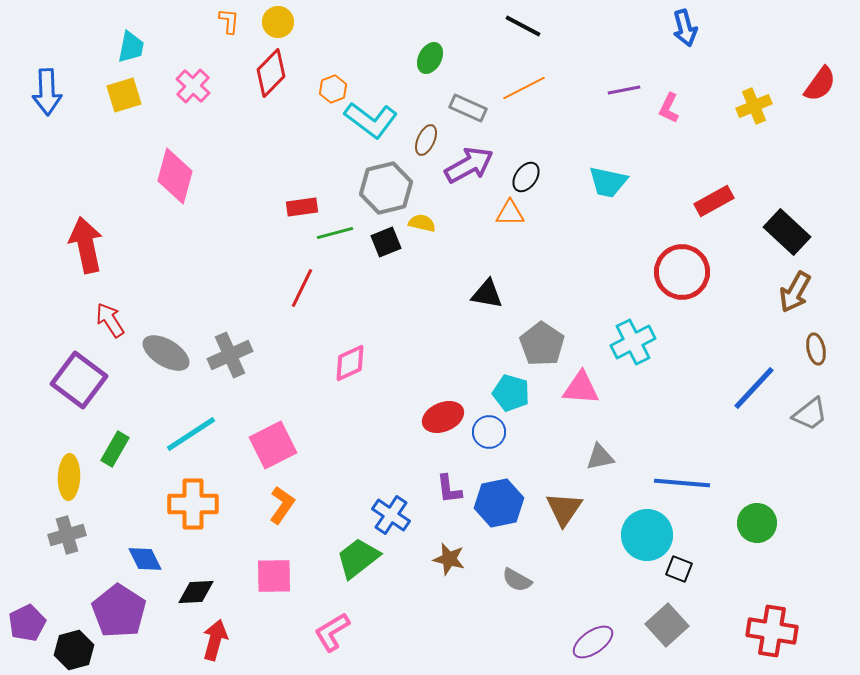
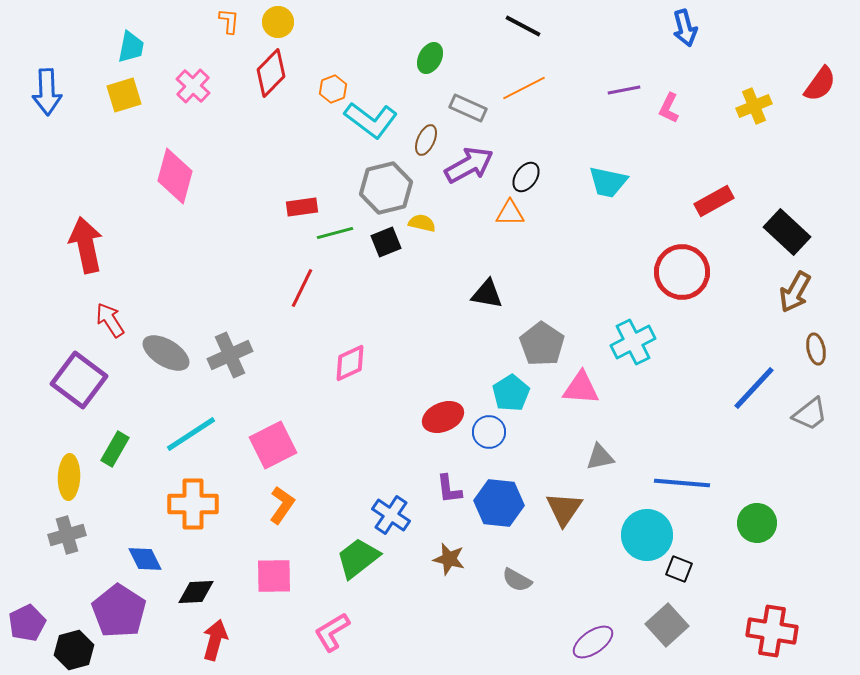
cyan pentagon at (511, 393): rotated 24 degrees clockwise
blue hexagon at (499, 503): rotated 18 degrees clockwise
